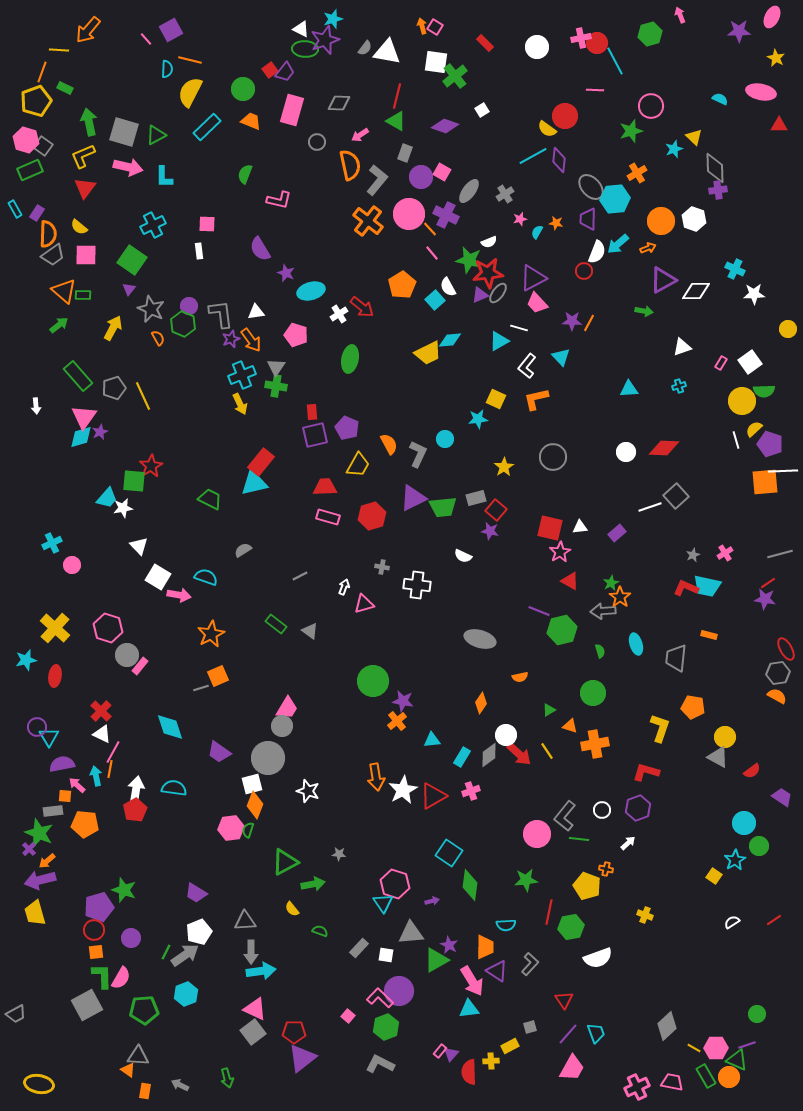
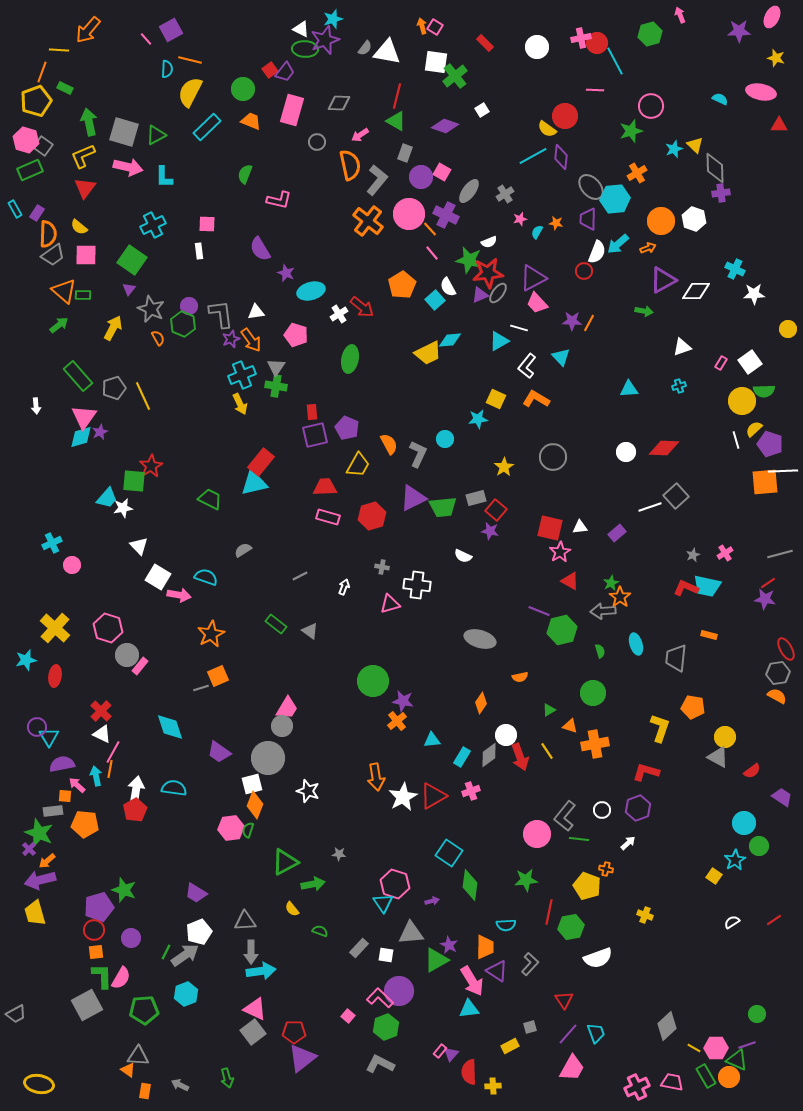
yellow star at (776, 58): rotated 12 degrees counterclockwise
yellow triangle at (694, 137): moved 1 px right, 8 px down
purple diamond at (559, 160): moved 2 px right, 3 px up
purple cross at (718, 190): moved 3 px right, 3 px down
orange L-shape at (536, 399): rotated 44 degrees clockwise
pink triangle at (364, 604): moved 26 px right
red arrow at (519, 754): moved 1 px right, 3 px down; rotated 28 degrees clockwise
white star at (403, 790): moved 7 px down
yellow cross at (491, 1061): moved 2 px right, 25 px down
